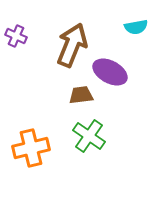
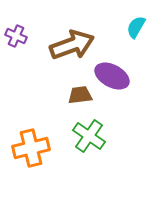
cyan semicircle: rotated 130 degrees clockwise
brown arrow: rotated 48 degrees clockwise
purple ellipse: moved 2 px right, 4 px down
brown trapezoid: moved 1 px left
